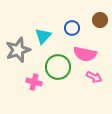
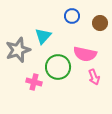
brown circle: moved 3 px down
blue circle: moved 12 px up
pink arrow: rotated 42 degrees clockwise
